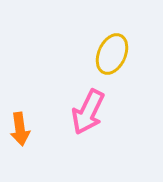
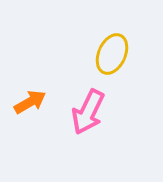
orange arrow: moved 10 px right, 27 px up; rotated 112 degrees counterclockwise
